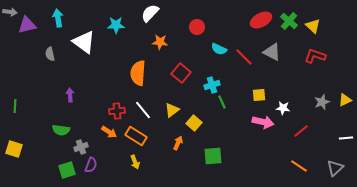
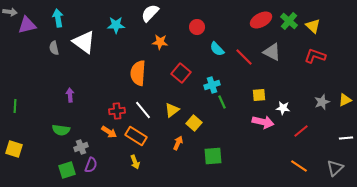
cyan semicircle at (219, 49): moved 2 px left; rotated 21 degrees clockwise
gray semicircle at (50, 54): moved 4 px right, 6 px up
